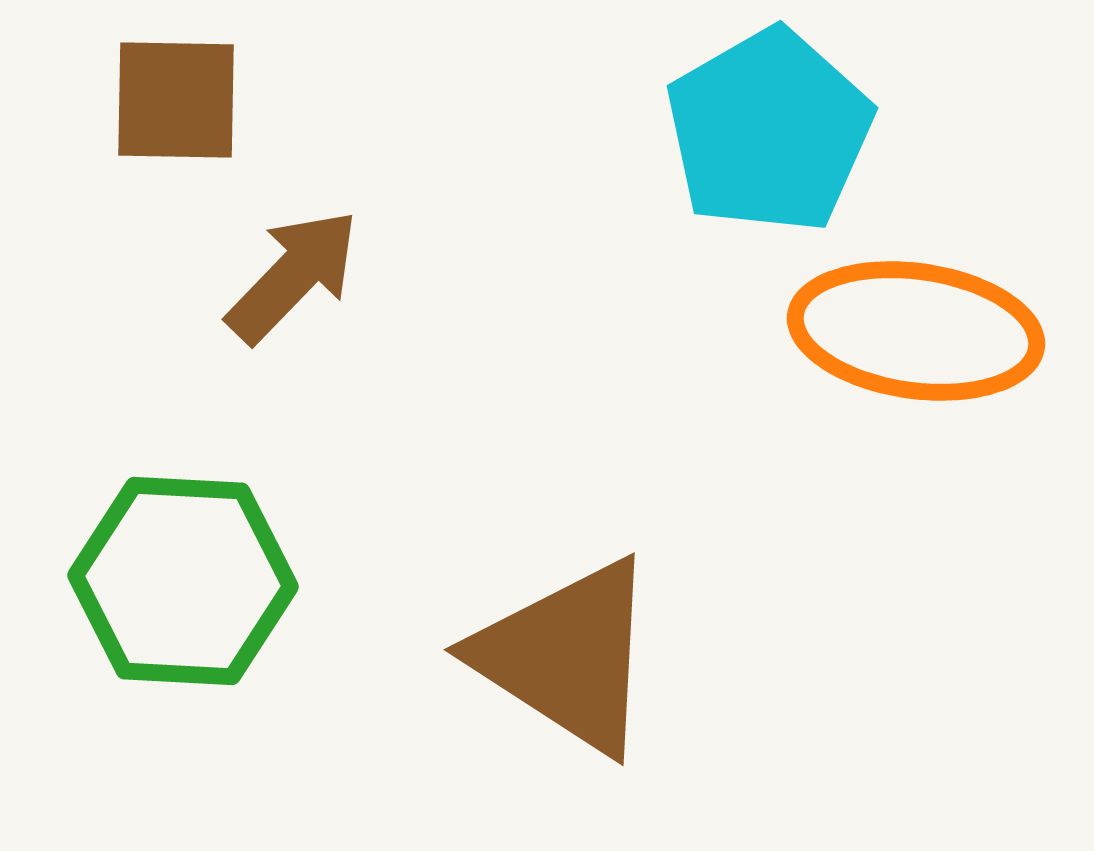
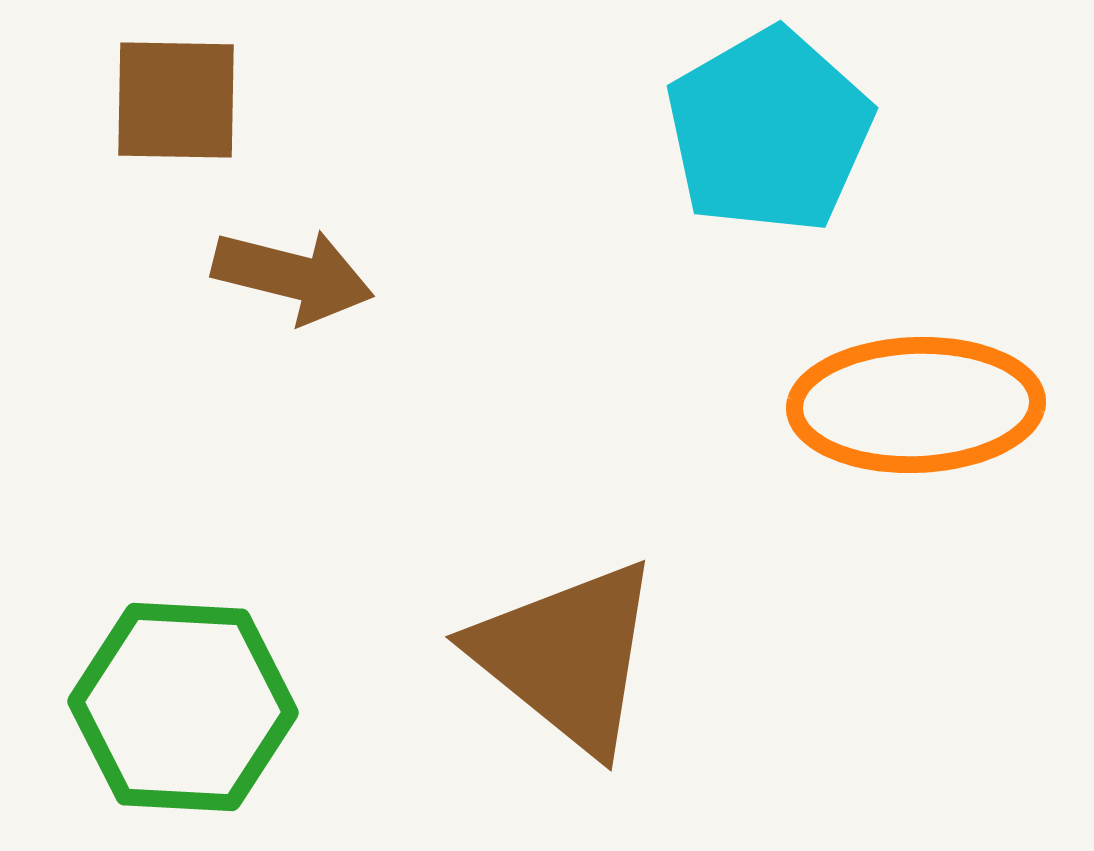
brown arrow: rotated 60 degrees clockwise
orange ellipse: moved 74 px down; rotated 10 degrees counterclockwise
green hexagon: moved 126 px down
brown triangle: rotated 6 degrees clockwise
